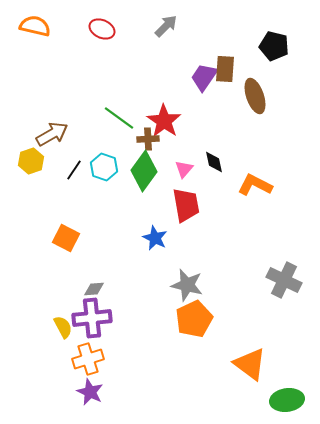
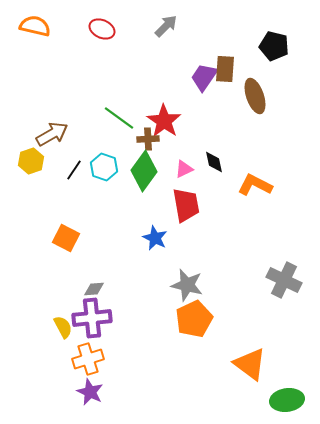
pink triangle: rotated 24 degrees clockwise
